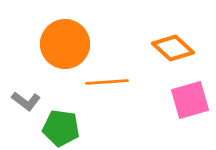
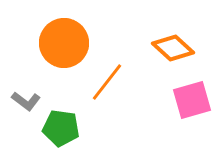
orange circle: moved 1 px left, 1 px up
orange line: rotated 48 degrees counterclockwise
pink square: moved 2 px right
